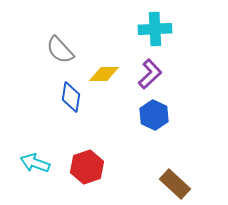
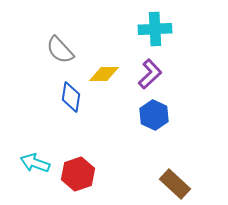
red hexagon: moved 9 px left, 7 px down
